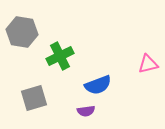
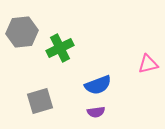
gray hexagon: rotated 16 degrees counterclockwise
green cross: moved 8 px up
gray square: moved 6 px right, 3 px down
purple semicircle: moved 10 px right, 1 px down
